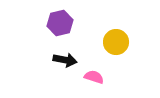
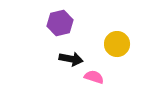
yellow circle: moved 1 px right, 2 px down
black arrow: moved 6 px right, 1 px up
